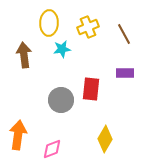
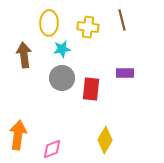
yellow cross: rotated 30 degrees clockwise
brown line: moved 2 px left, 14 px up; rotated 15 degrees clockwise
gray circle: moved 1 px right, 22 px up
yellow diamond: moved 1 px down
